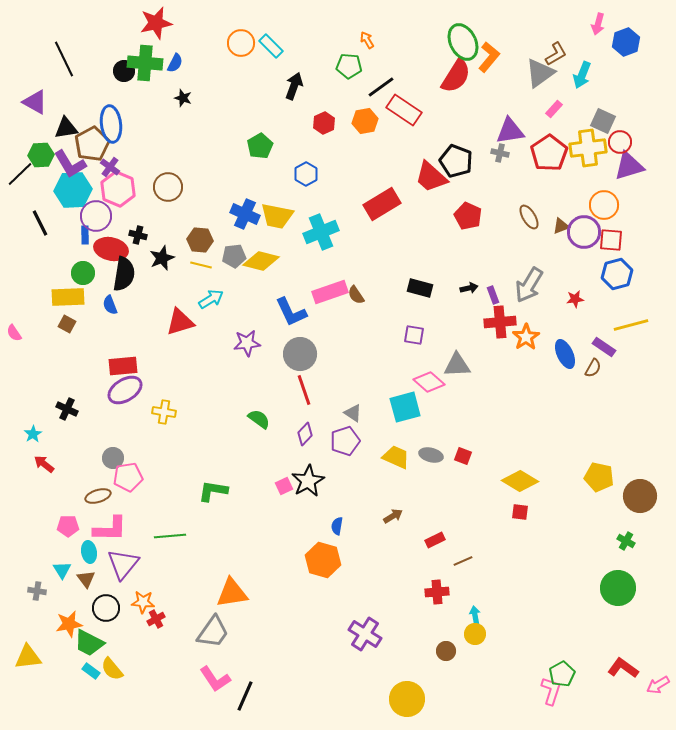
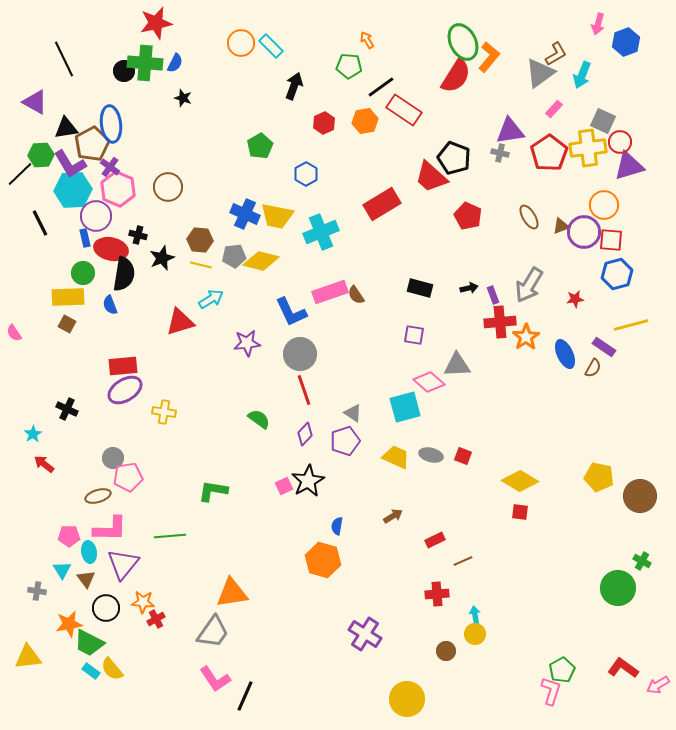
black pentagon at (456, 161): moved 2 px left, 3 px up
blue rectangle at (85, 235): moved 3 px down; rotated 12 degrees counterclockwise
pink pentagon at (68, 526): moved 1 px right, 10 px down
green cross at (626, 541): moved 16 px right, 20 px down
red cross at (437, 592): moved 2 px down
green pentagon at (562, 674): moved 4 px up
